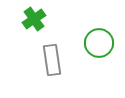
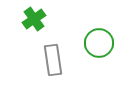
gray rectangle: moved 1 px right
